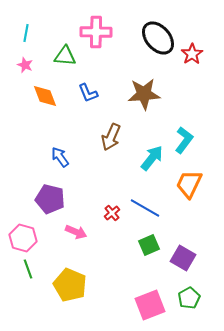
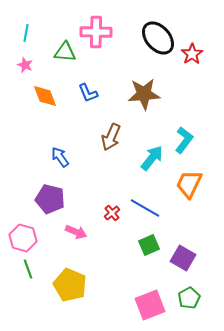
green triangle: moved 4 px up
